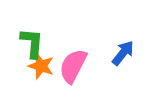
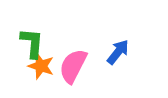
blue arrow: moved 5 px left, 1 px up
